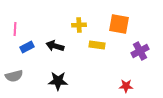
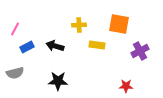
pink line: rotated 24 degrees clockwise
gray semicircle: moved 1 px right, 3 px up
